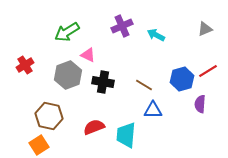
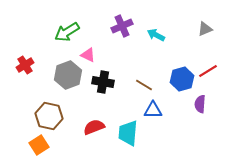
cyan trapezoid: moved 2 px right, 2 px up
